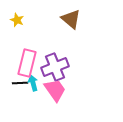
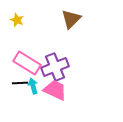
brown triangle: rotated 35 degrees clockwise
pink rectangle: rotated 72 degrees counterclockwise
cyan arrow: moved 3 px down
pink trapezoid: rotated 30 degrees counterclockwise
